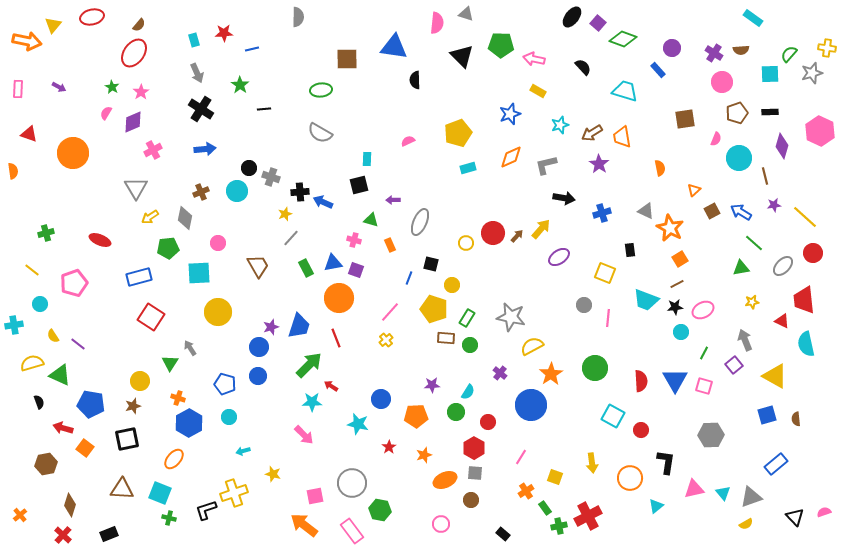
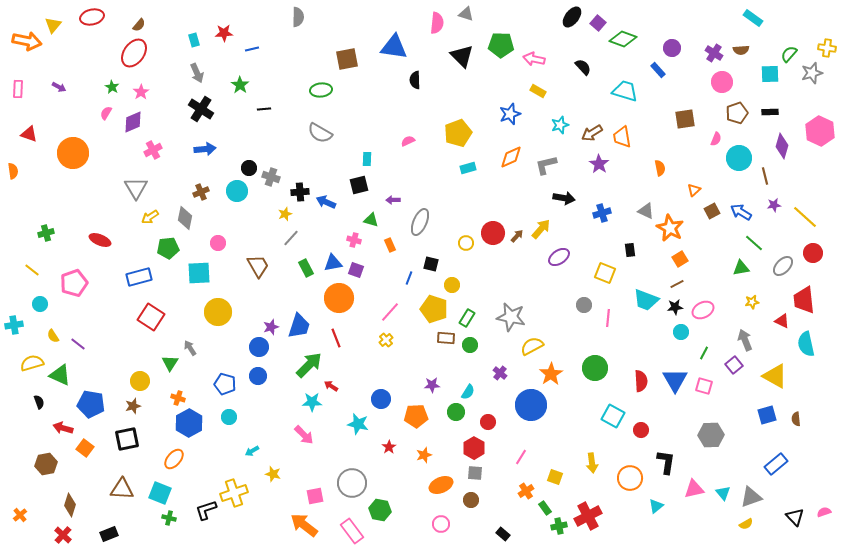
brown square at (347, 59): rotated 10 degrees counterclockwise
blue arrow at (323, 202): moved 3 px right
cyan arrow at (243, 451): moved 9 px right; rotated 16 degrees counterclockwise
orange ellipse at (445, 480): moved 4 px left, 5 px down
